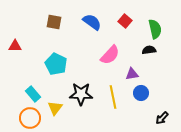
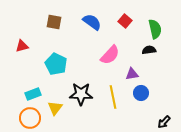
red triangle: moved 7 px right; rotated 16 degrees counterclockwise
cyan rectangle: rotated 70 degrees counterclockwise
black arrow: moved 2 px right, 4 px down
